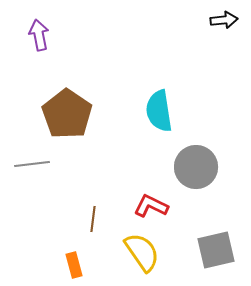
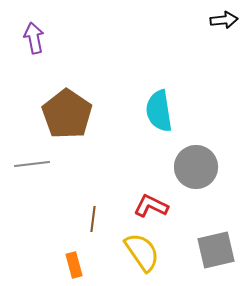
purple arrow: moved 5 px left, 3 px down
